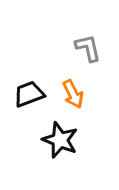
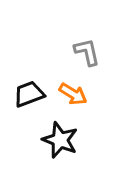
gray L-shape: moved 1 px left, 4 px down
orange arrow: rotated 32 degrees counterclockwise
